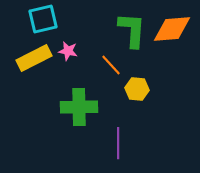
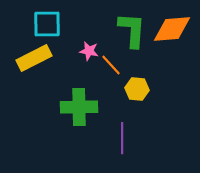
cyan square: moved 4 px right, 5 px down; rotated 12 degrees clockwise
pink star: moved 21 px right
purple line: moved 4 px right, 5 px up
